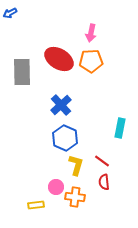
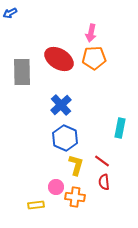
orange pentagon: moved 3 px right, 3 px up
